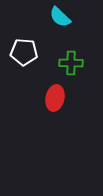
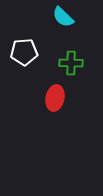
cyan semicircle: moved 3 px right
white pentagon: rotated 8 degrees counterclockwise
